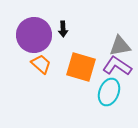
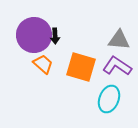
black arrow: moved 8 px left, 7 px down
gray triangle: moved 1 px left, 6 px up; rotated 15 degrees clockwise
orange trapezoid: moved 2 px right
cyan ellipse: moved 7 px down
